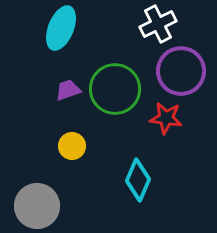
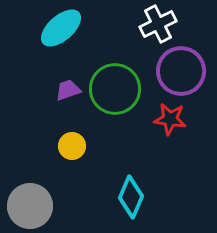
cyan ellipse: rotated 27 degrees clockwise
red star: moved 4 px right, 1 px down
cyan diamond: moved 7 px left, 17 px down
gray circle: moved 7 px left
